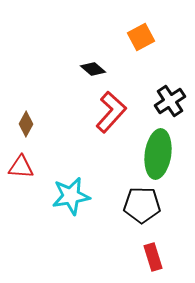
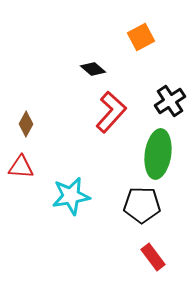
red rectangle: rotated 20 degrees counterclockwise
